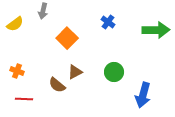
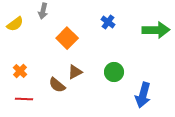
orange cross: moved 3 px right; rotated 24 degrees clockwise
